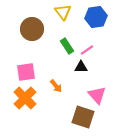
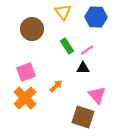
blue hexagon: rotated 10 degrees clockwise
black triangle: moved 2 px right, 1 px down
pink square: rotated 12 degrees counterclockwise
orange arrow: rotated 96 degrees counterclockwise
